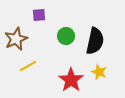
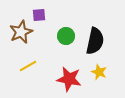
brown star: moved 5 px right, 7 px up
red star: moved 2 px left, 1 px up; rotated 25 degrees counterclockwise
